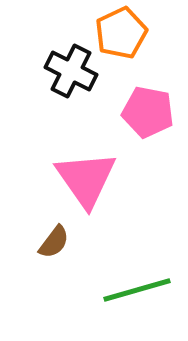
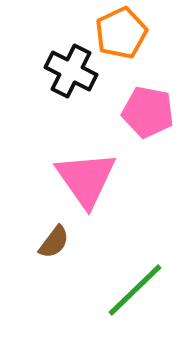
green line: moved 2 px left; rotated 28 degrees counterclockwise
